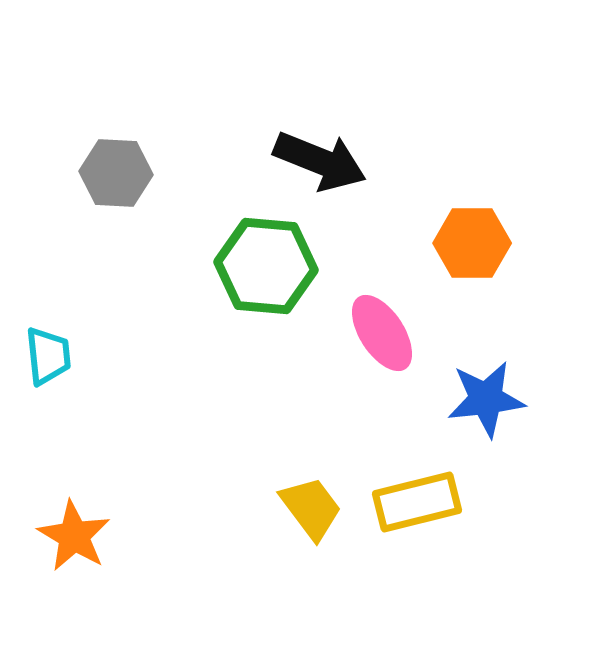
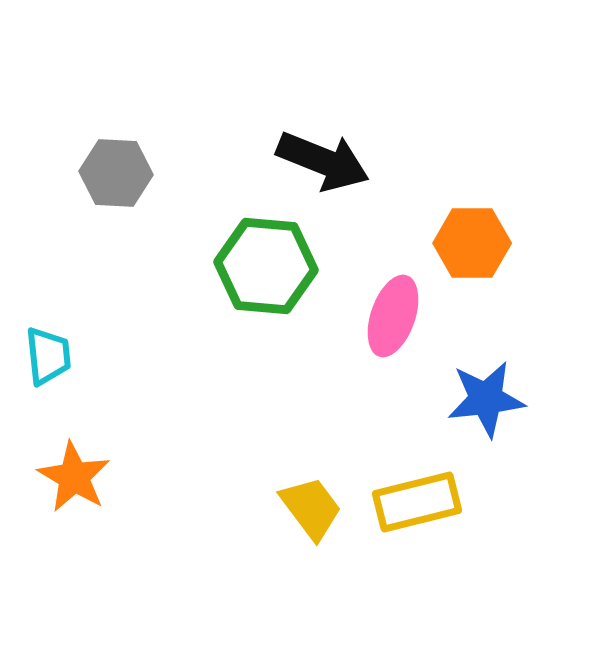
black arrow: moved 3 px right
pink ellipse: moved 11 px right, 17 px up; rotated 52 degrees clockwise
orange star: moved 59 px up
